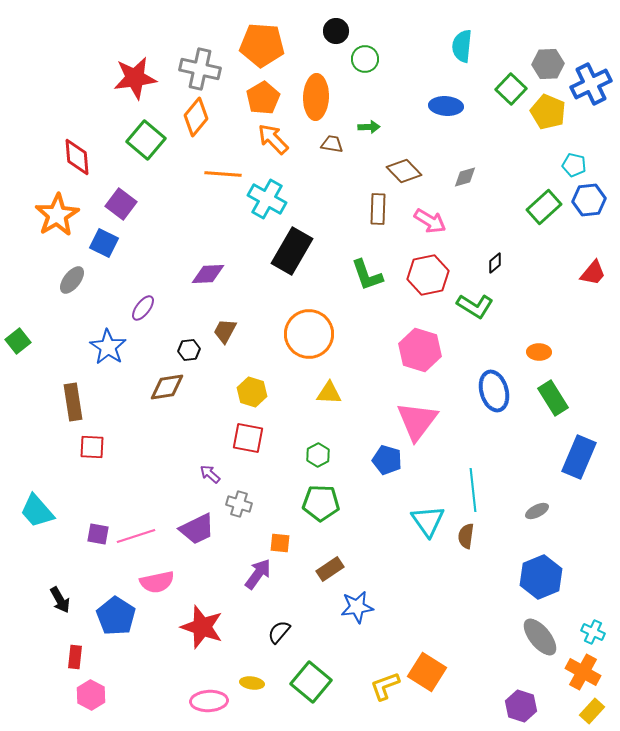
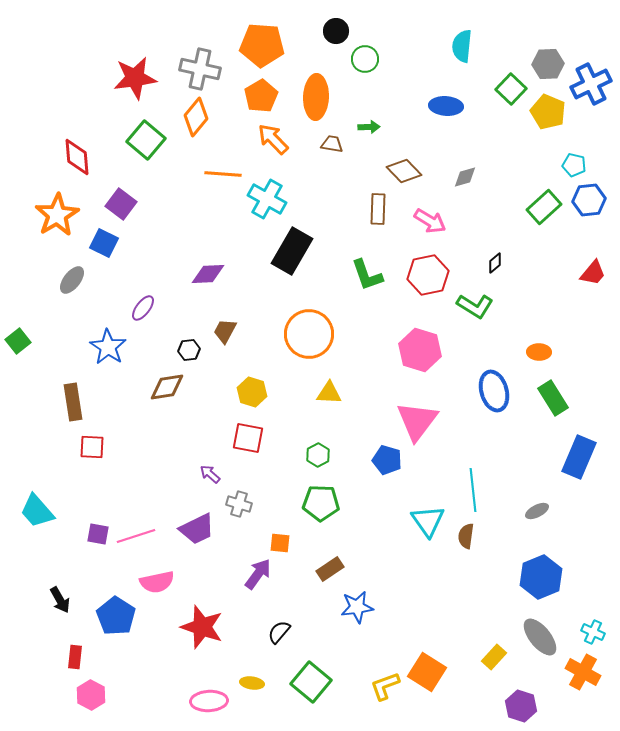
orange pentagon at (263, 98): moved 2 px left, 2 px up
yellow rectangle at (592, 711): moved 98 px left, 54 px up
